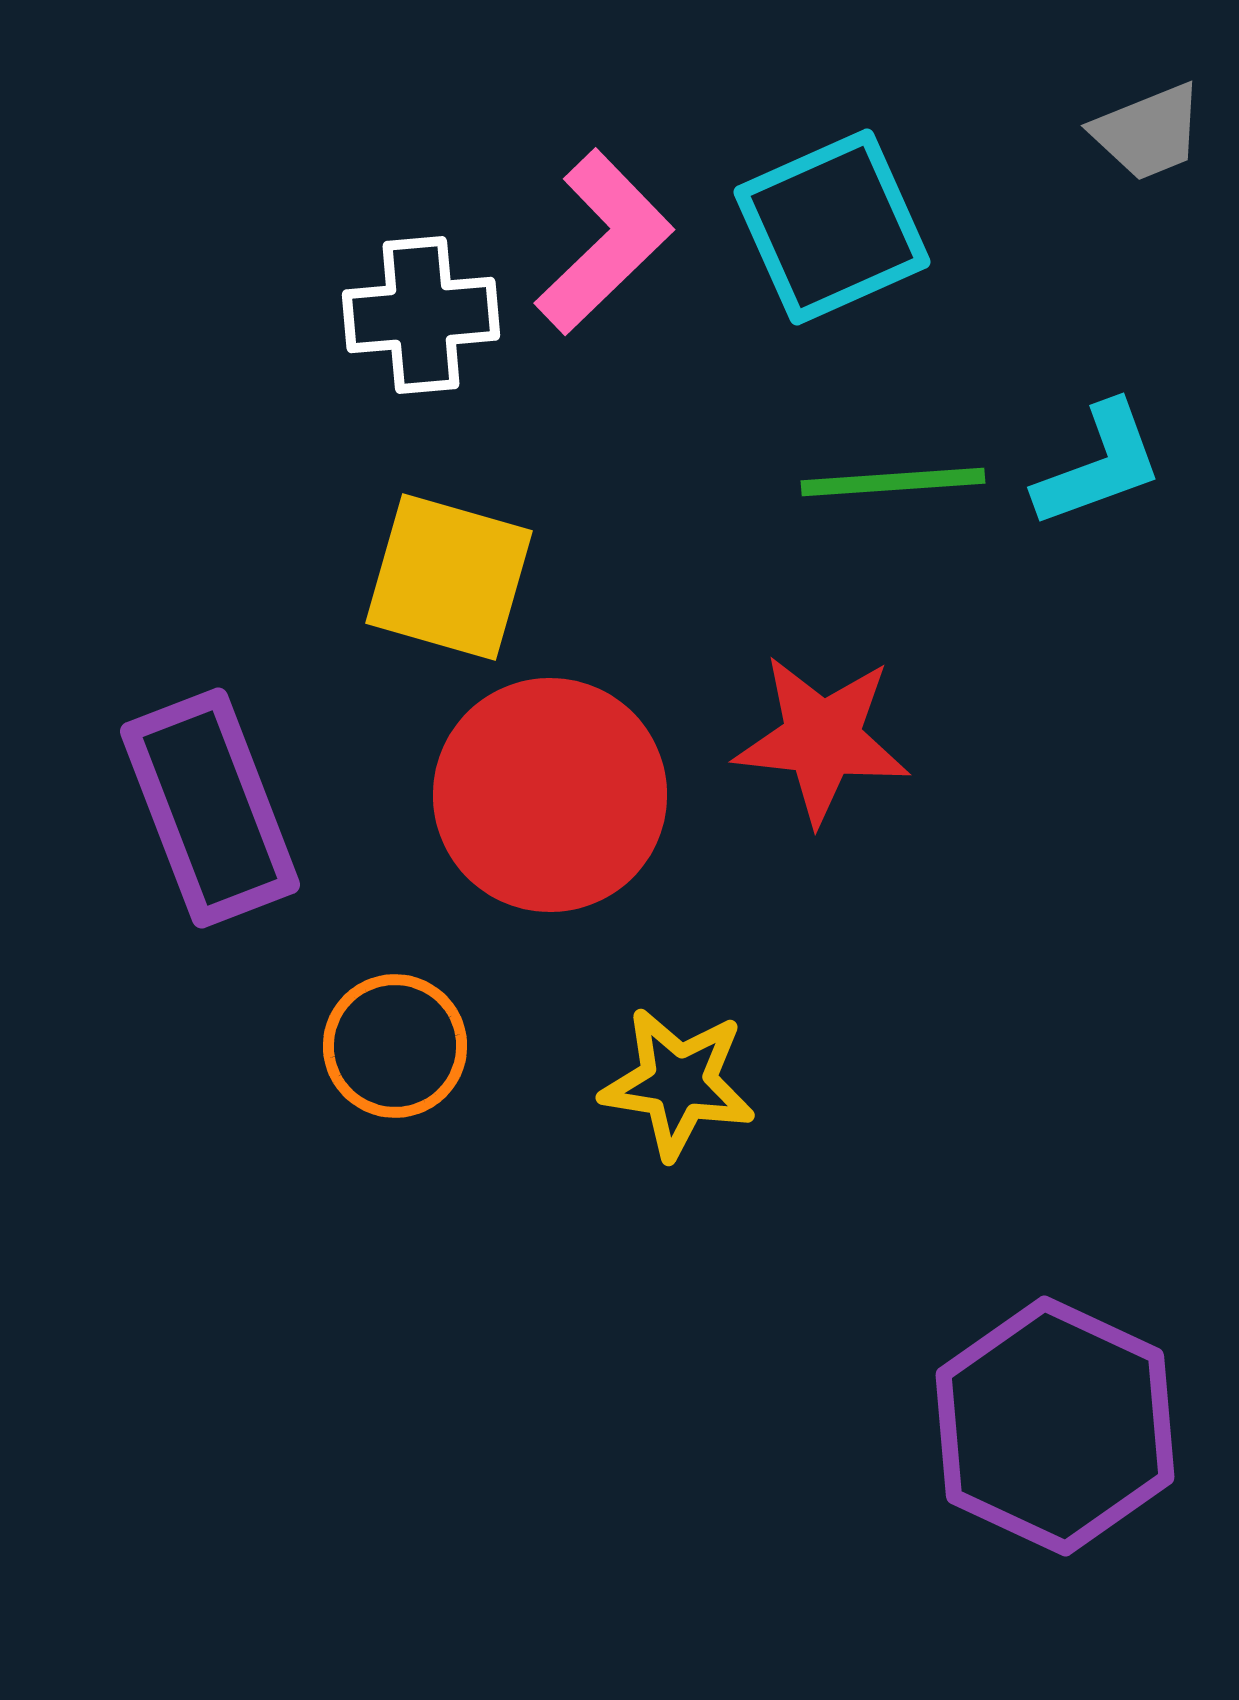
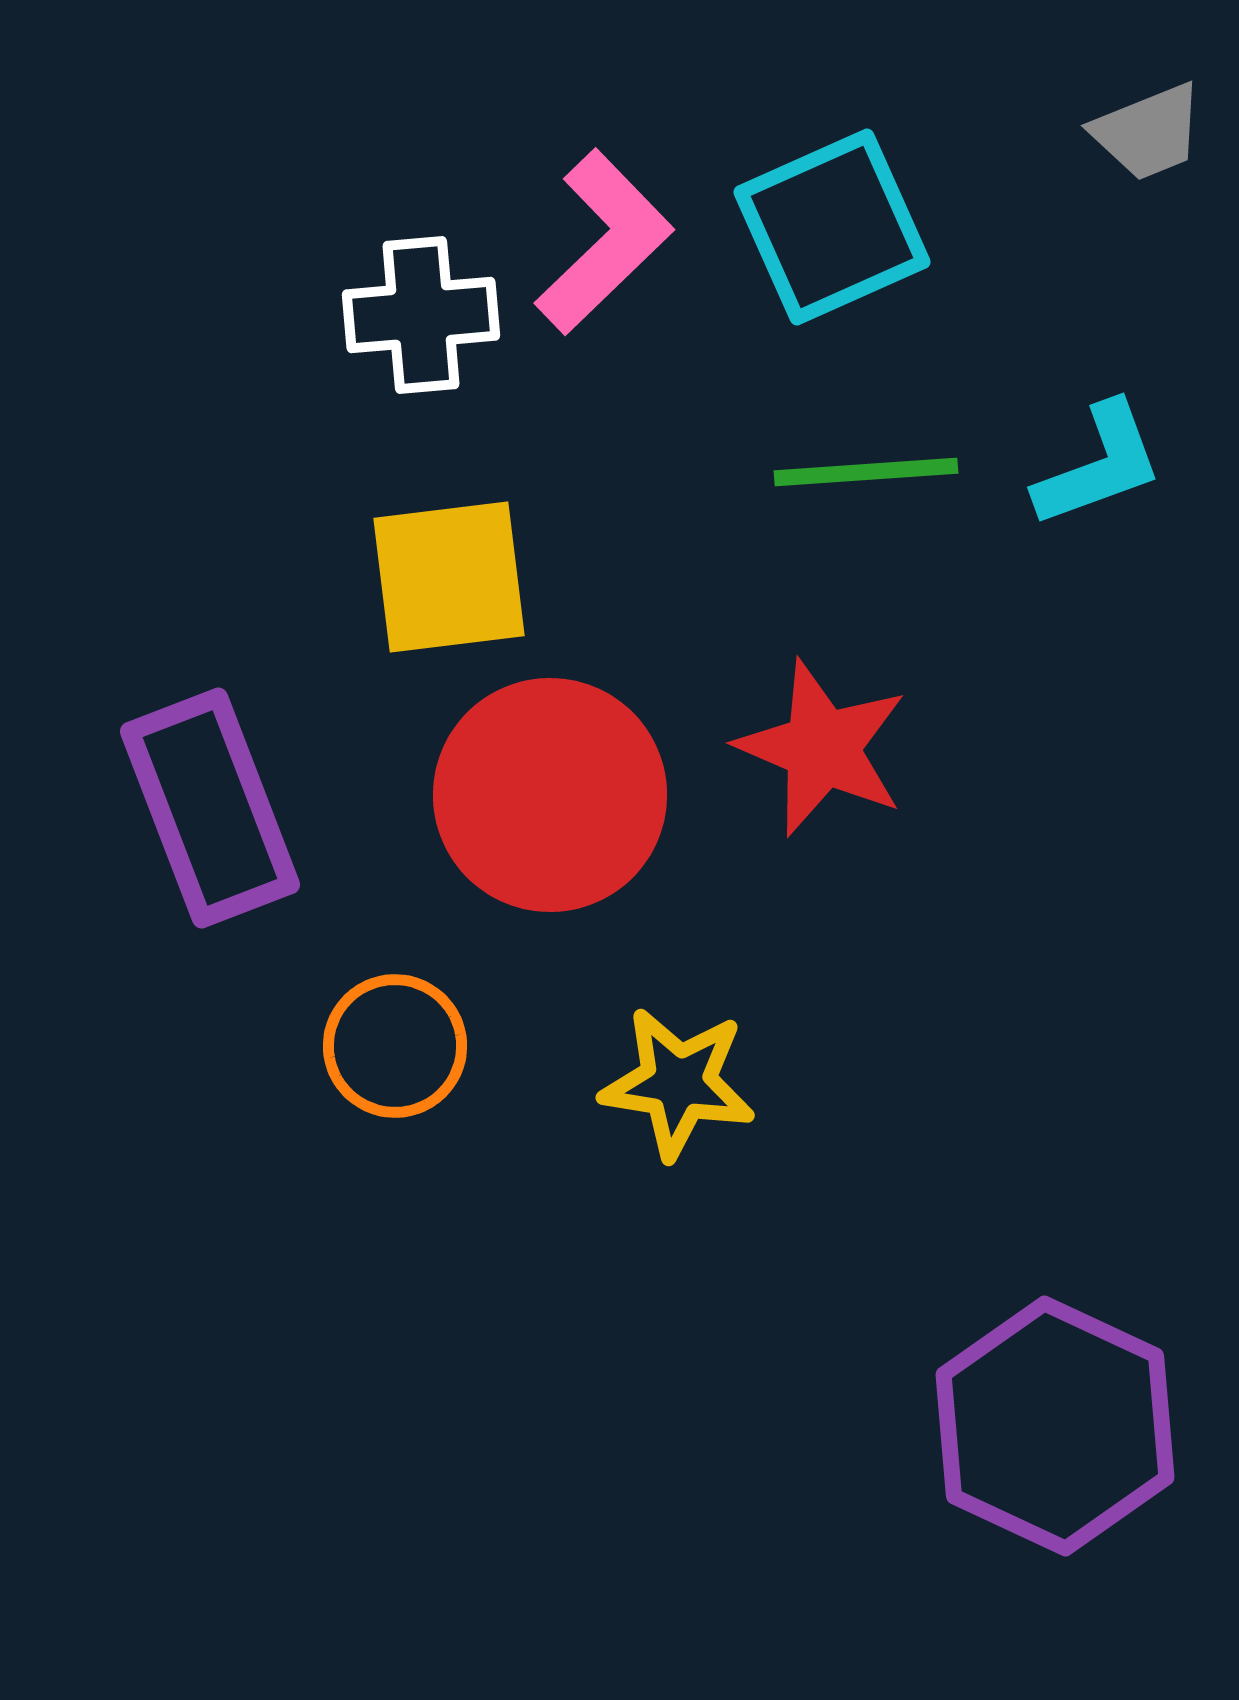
green line: moved 27 px left, 10 px up
yellow square: rotated 23 degrees counterclockwise
red star: moved 9 px down; rotated 17 degrees clockwise
